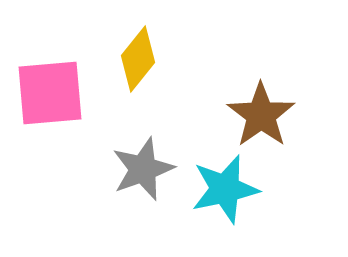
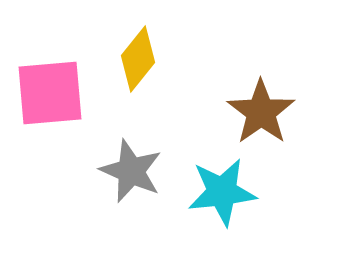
brown star: moved 3 px up
gray star: moved 12 px left, 2 px down; rotated 28 degrees counterclockwise
cyan star: moved 3 px left, 3 px down; rotated 6 degrees clockwise
